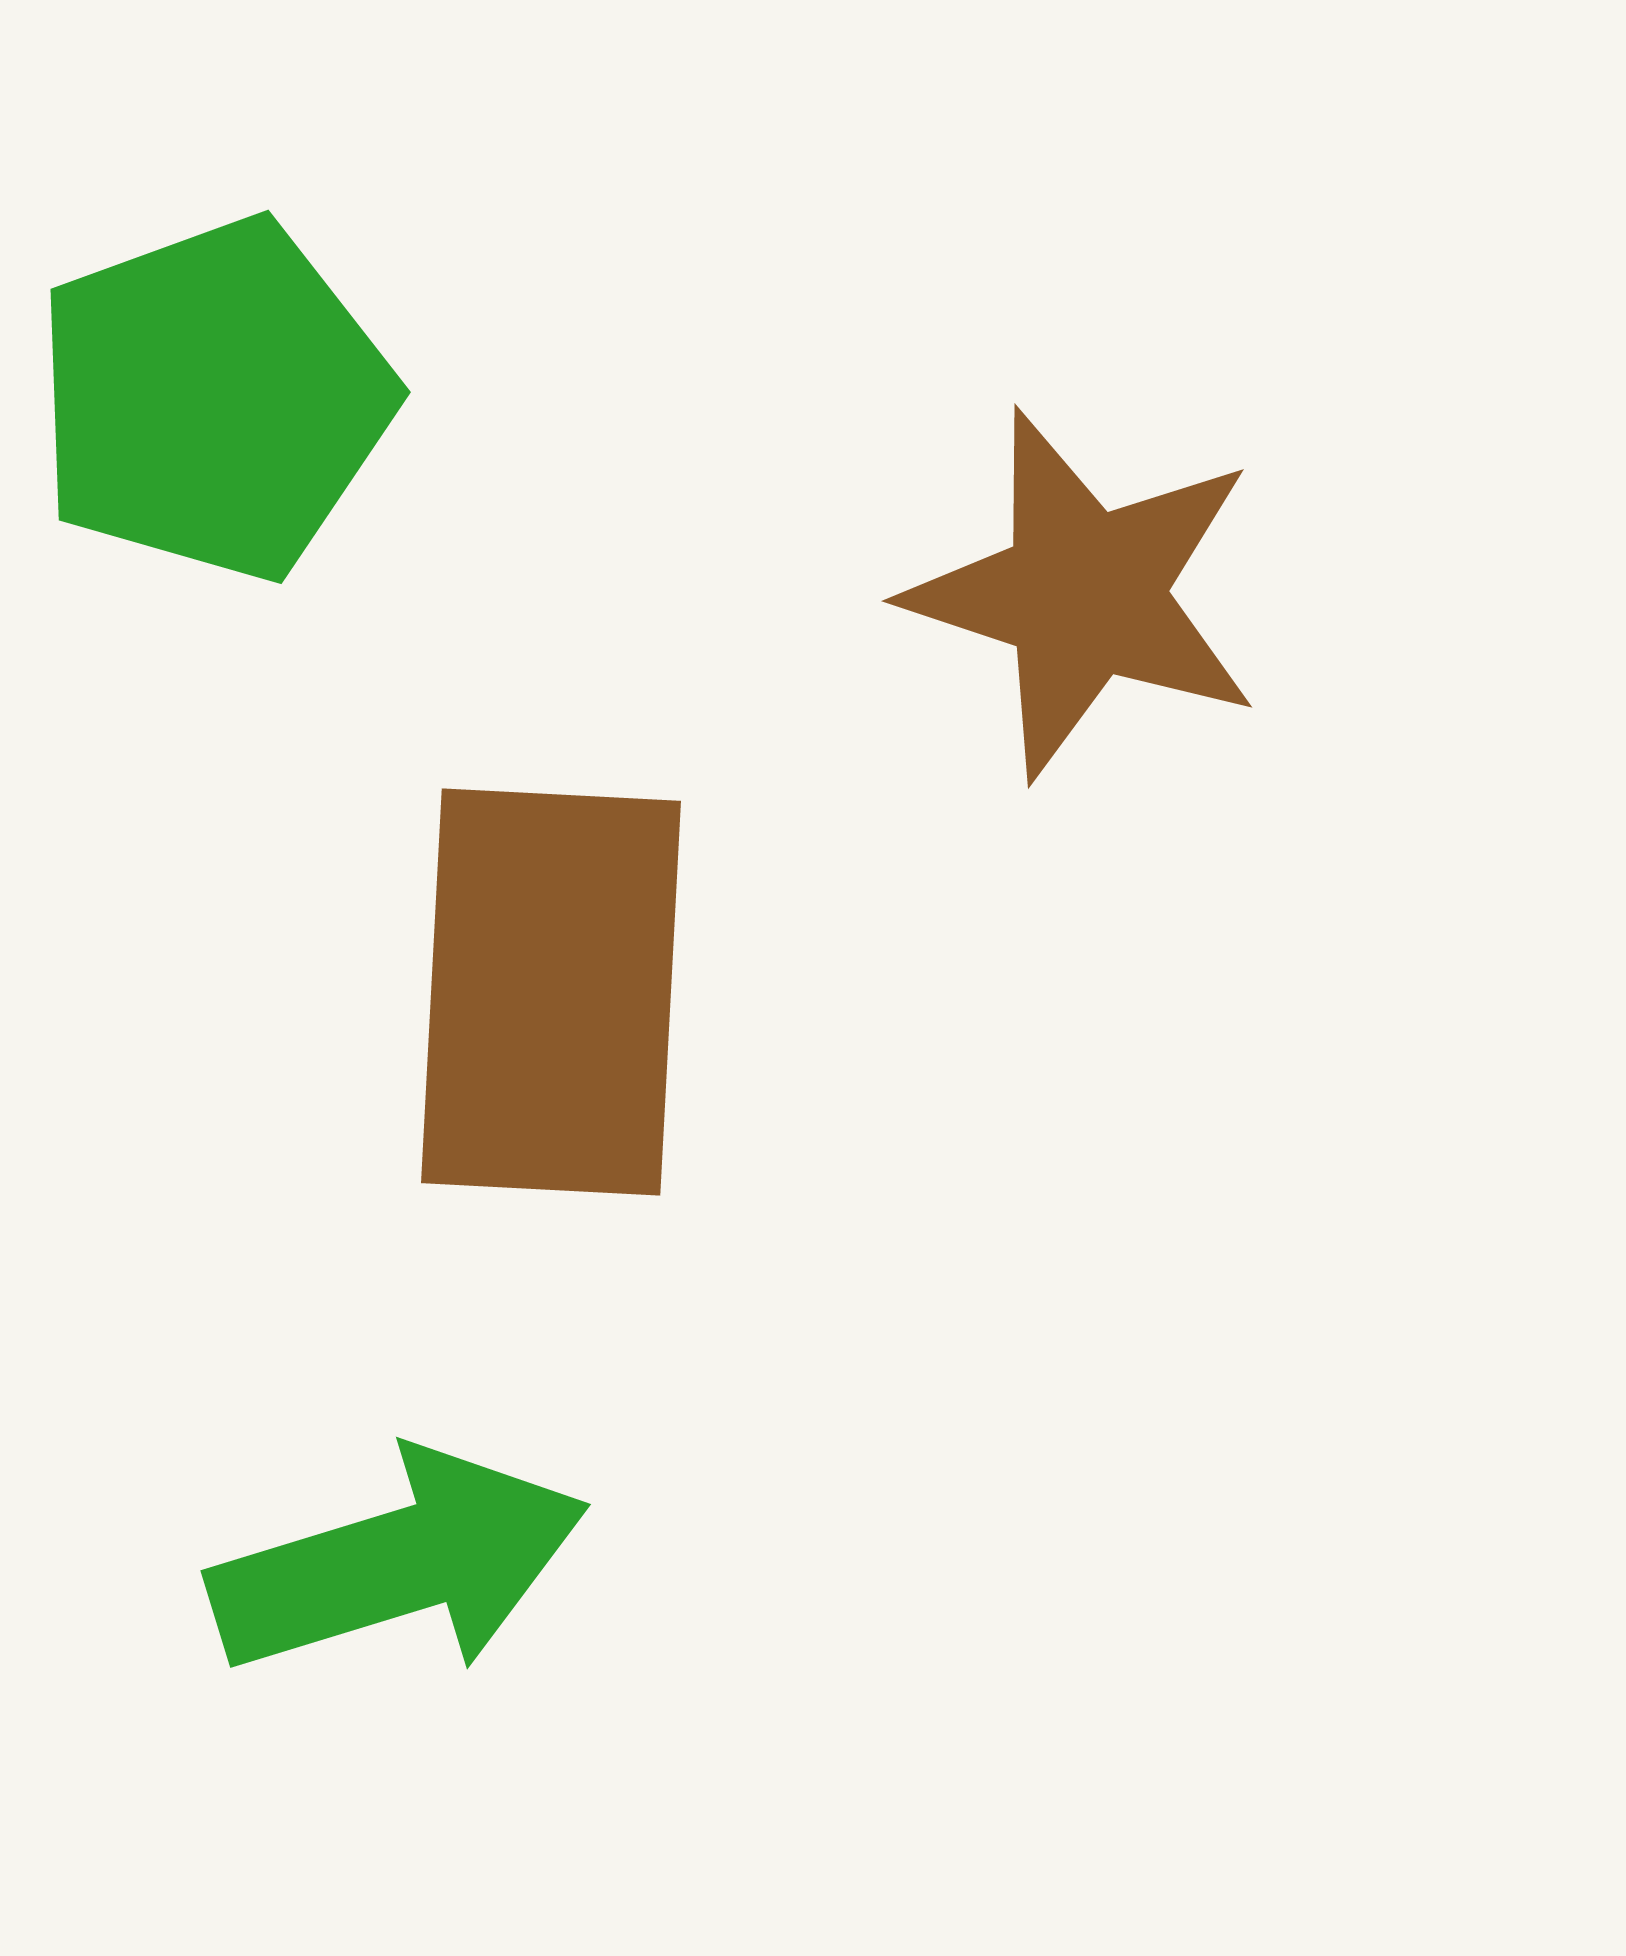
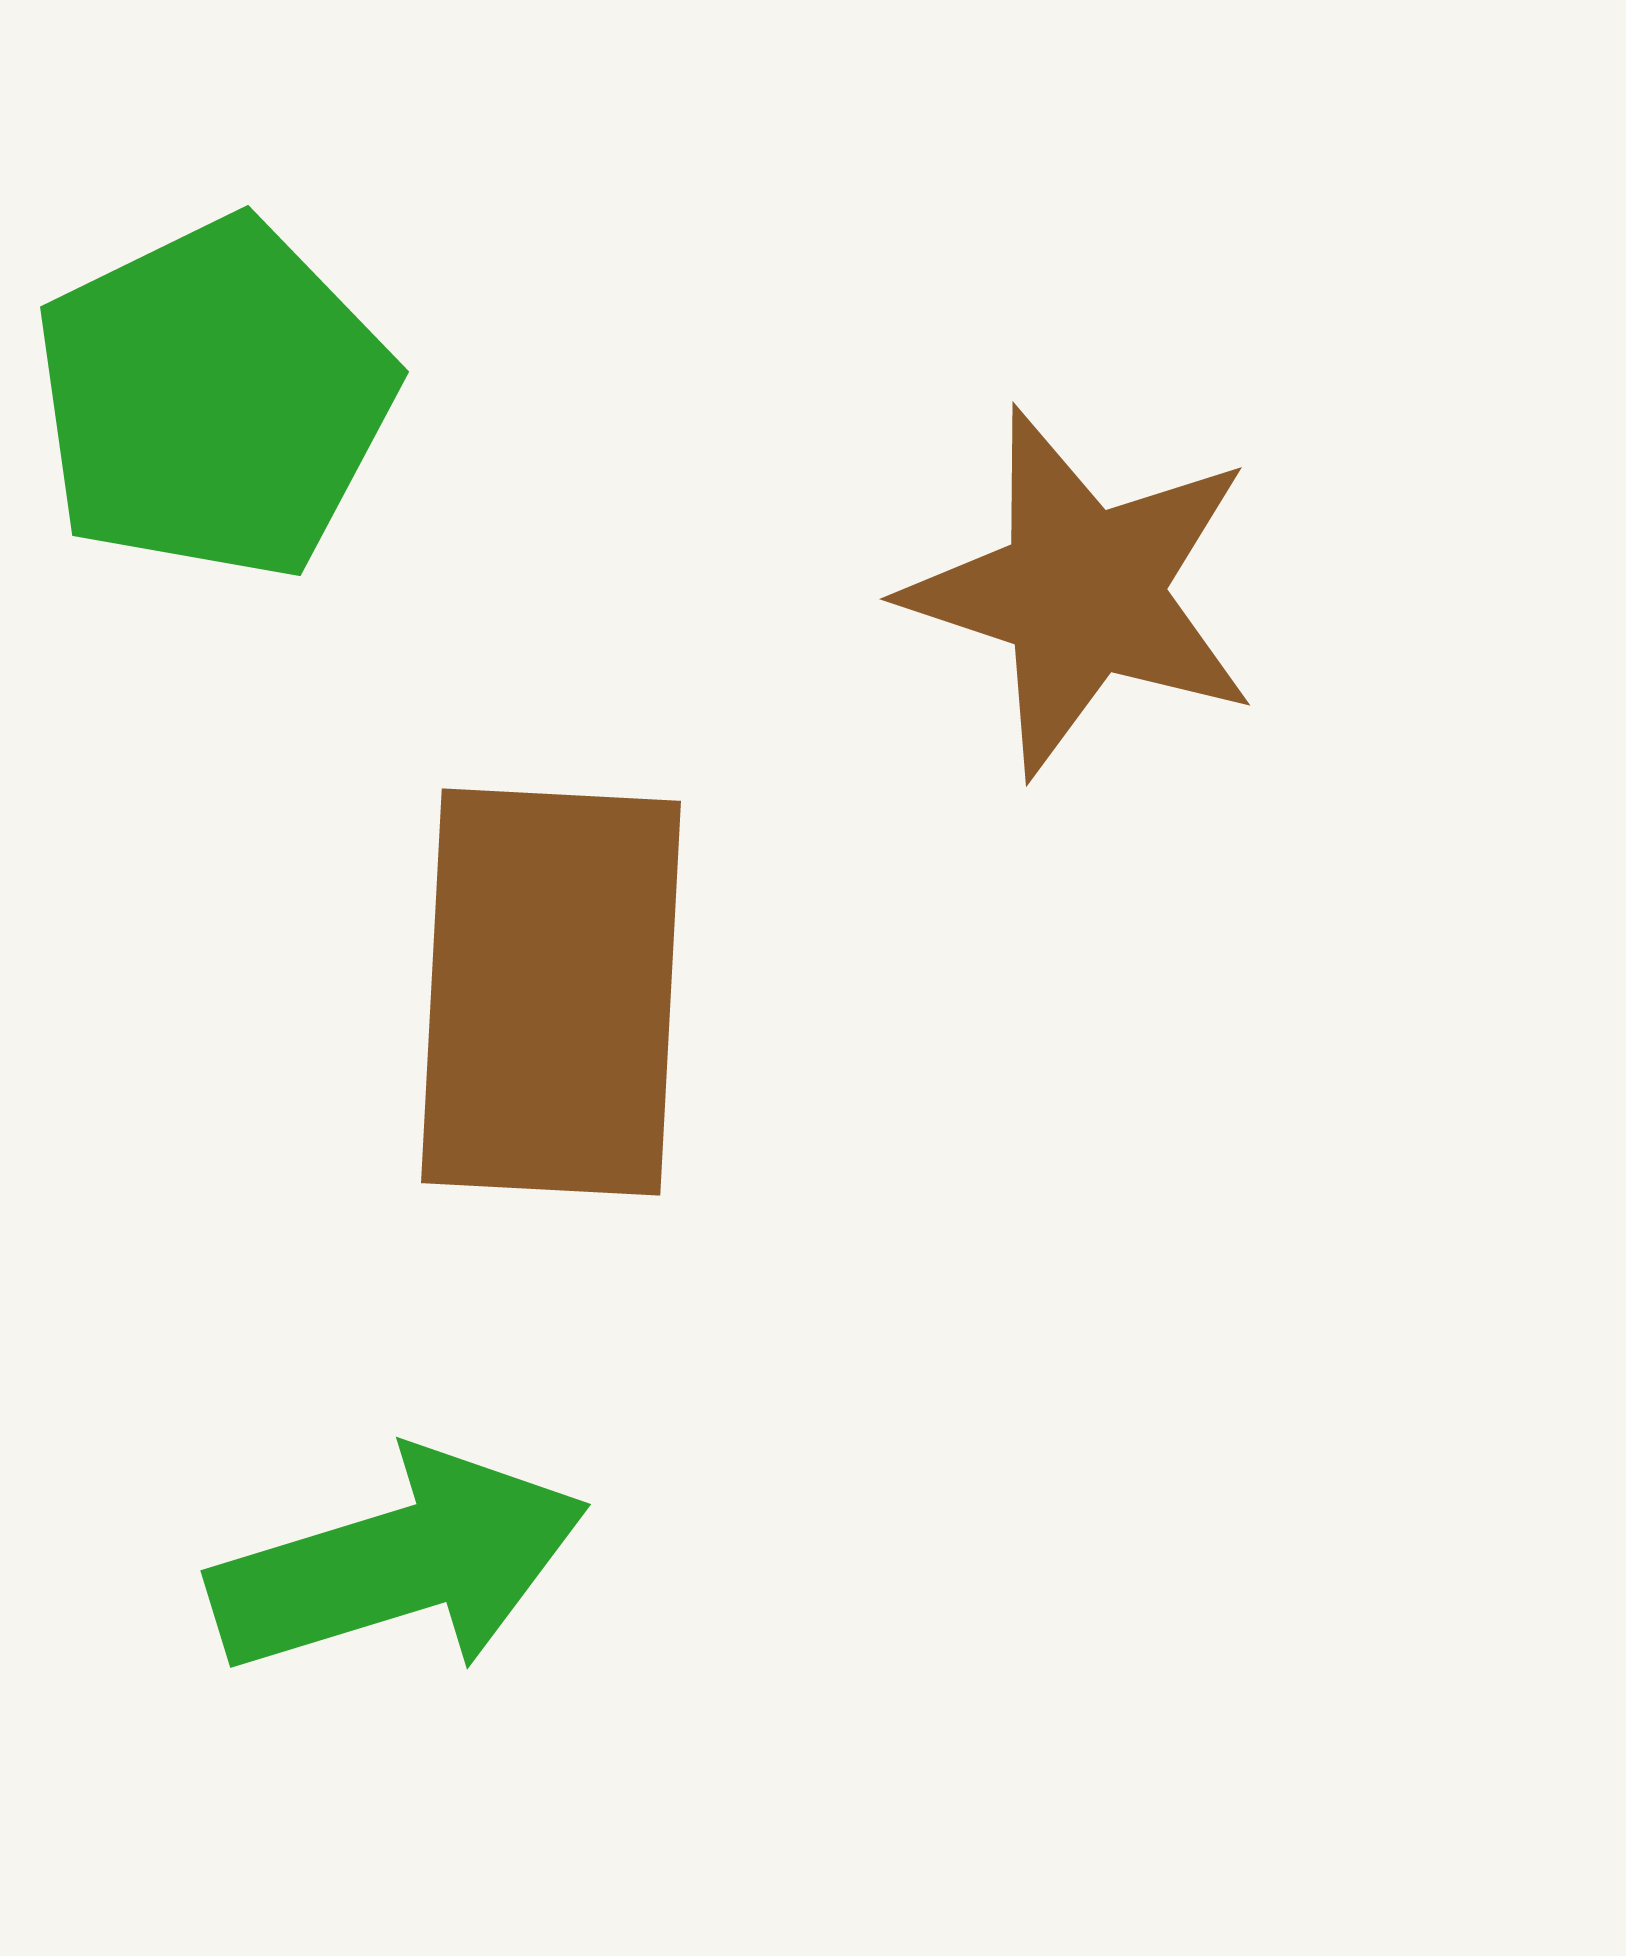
green pentagon: rotated 6 degrees counterclockwise
brown star: moved 2 px left, 2 px up
